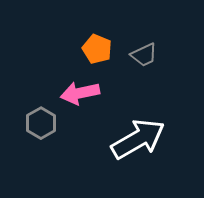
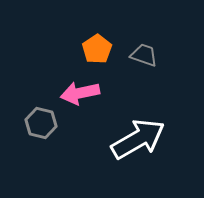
orange pentagon: rotated 16 degrees clockwise
gray trapezoid: rotated 136 degrees counterclockwise
gray hexagon: rotated 16 degrees counterclockwise
